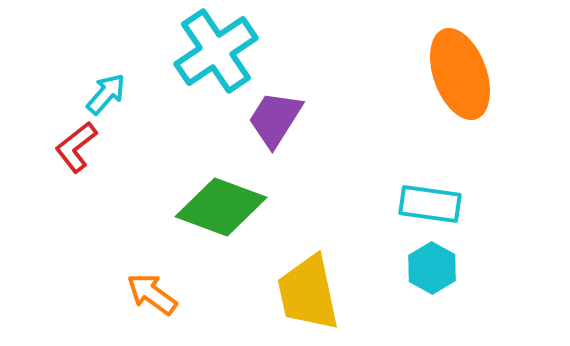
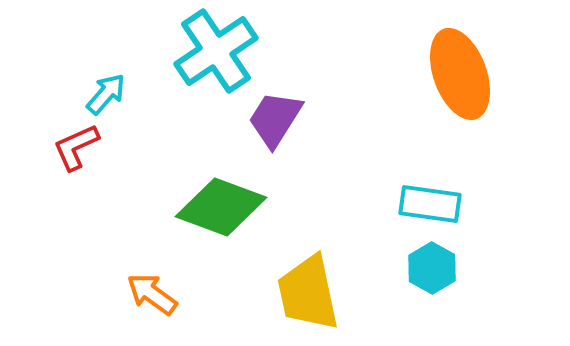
red L-shape: rotated 14 degrees clockwise
